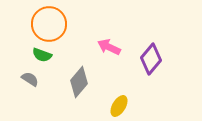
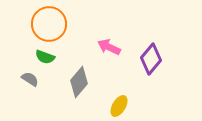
green semicircle: moved 3 px right, 2 px down
